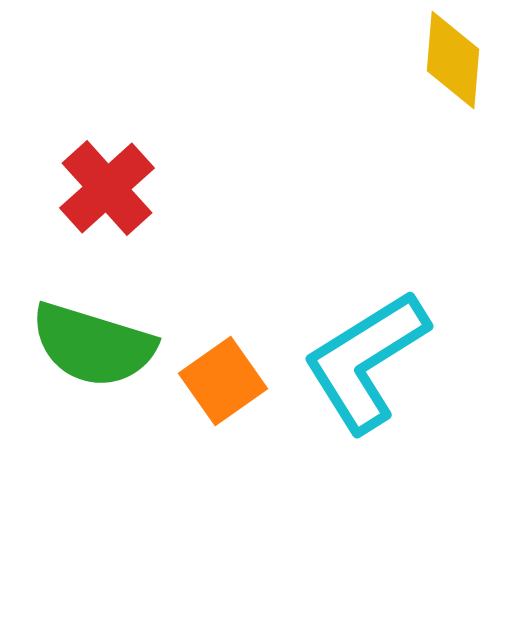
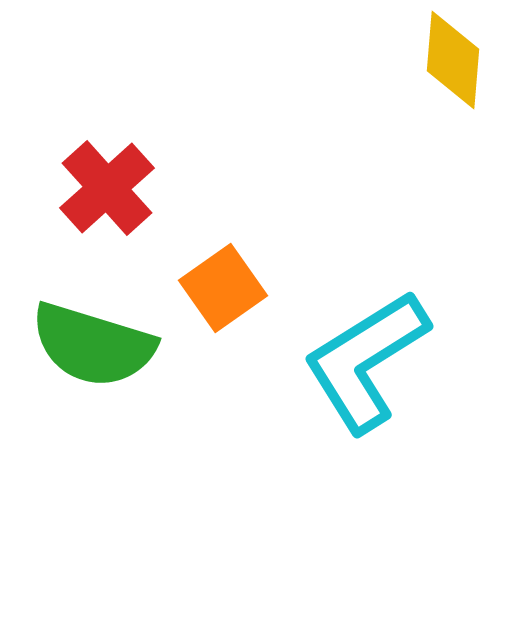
orange square: moved 93 px up
